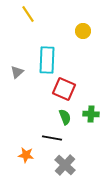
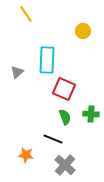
yellow line: moved 2 px left
black line: moved 1 px right, 1 px down; rotated 12 degrees clockwise
